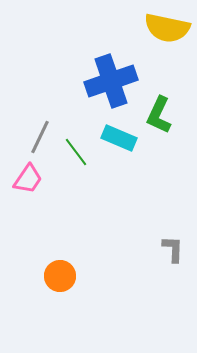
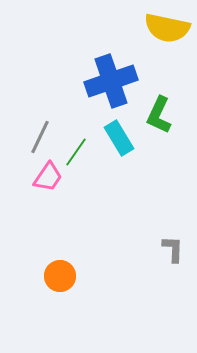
cyan rectangle: rotated 36 degrees clockwise
green line: rotated 72 degrees clockwise
pink trapezoid: moved 20 px right, 2 px up
